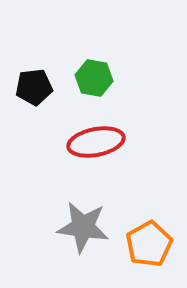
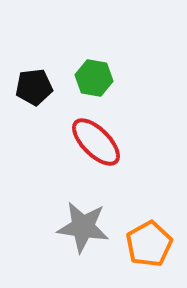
red ellipse: rotated 56 degrees clockwise
